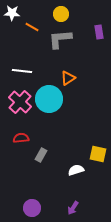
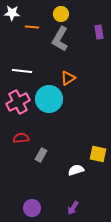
orange line: rotated 24 degrees counterclockwise
gray L-shape: rotated 55 degrees counterclockwise
pink cross: moved 2 px left; rotated 20 degrees clockwise
